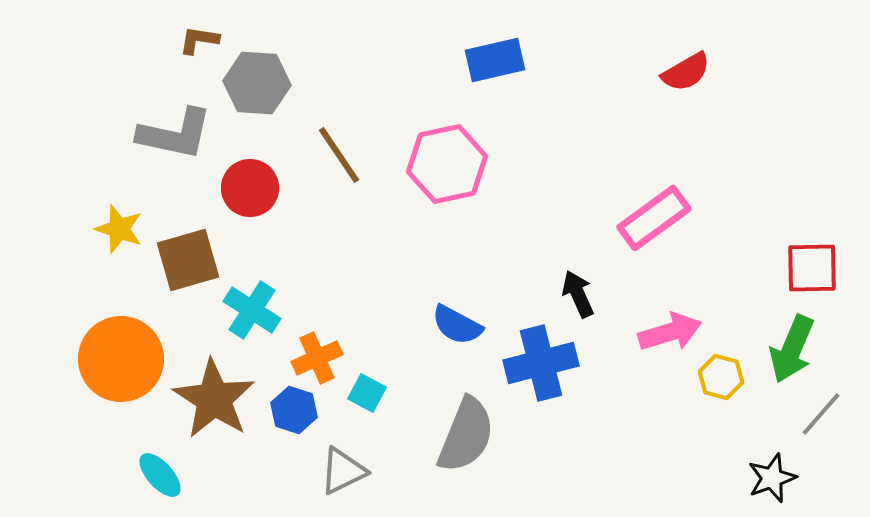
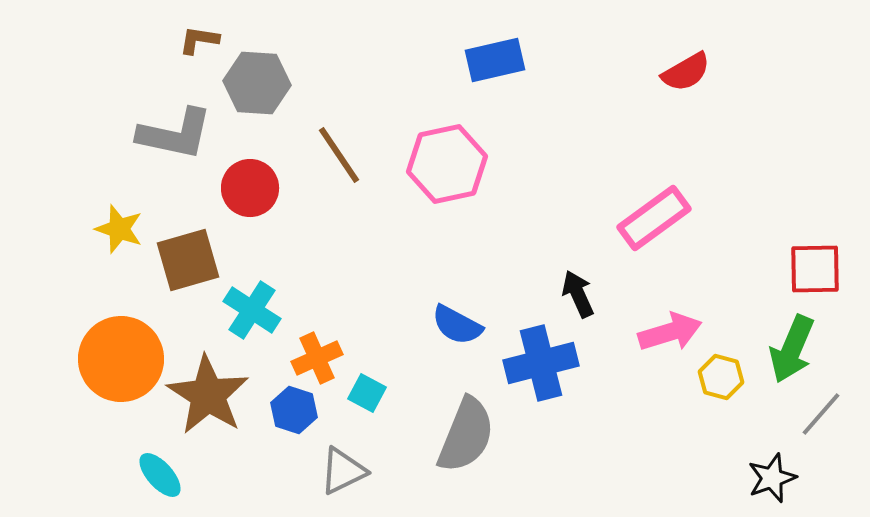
red square: moved 3 px right, 1 px down
brown star: moved 6 px left, 4 px up
